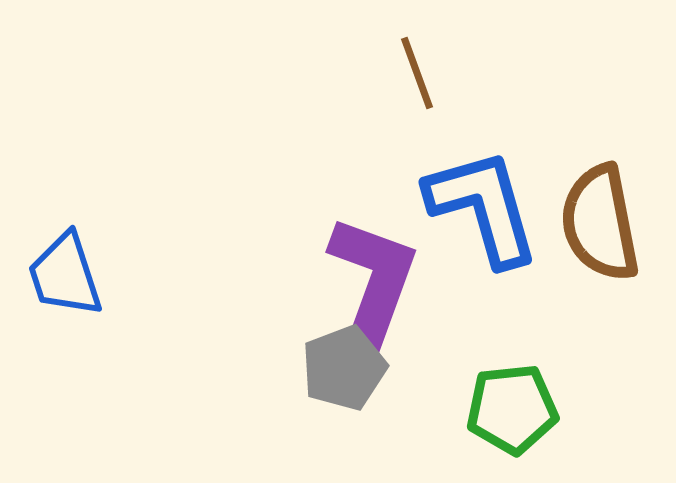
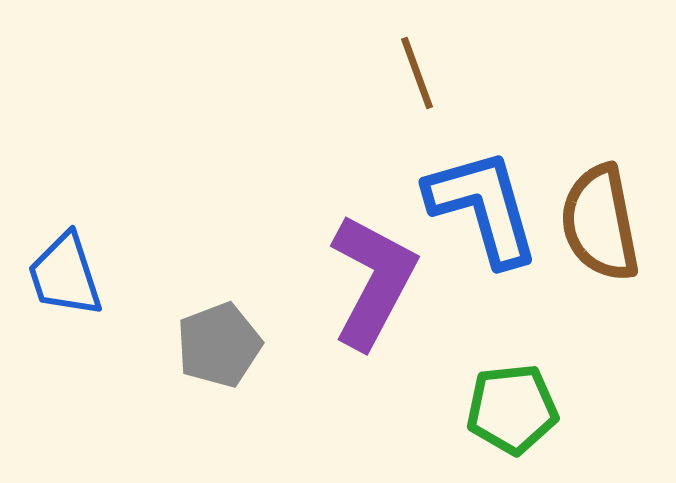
purple L-shape: rotated 8 degrees clockwise
gray pentagon: moved 125 px left, 23 px up
